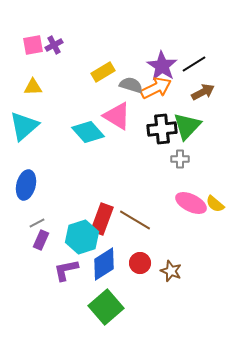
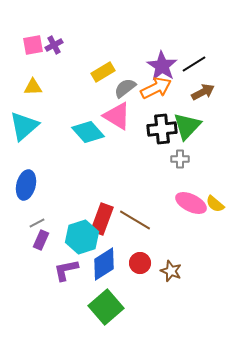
gray semicircle: moved 6 px left, 3 px down; rotated 55 degrees counterclockwise
